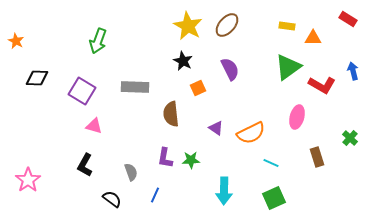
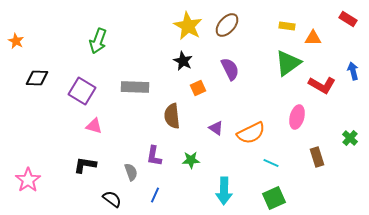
green triangle: moved 4 px up
brown semicircle: moved 1 px right, 2 px down
purple L-shape: moved 11 px left, 2 px up
black L-shape: rotated 70 degrees clockwise
